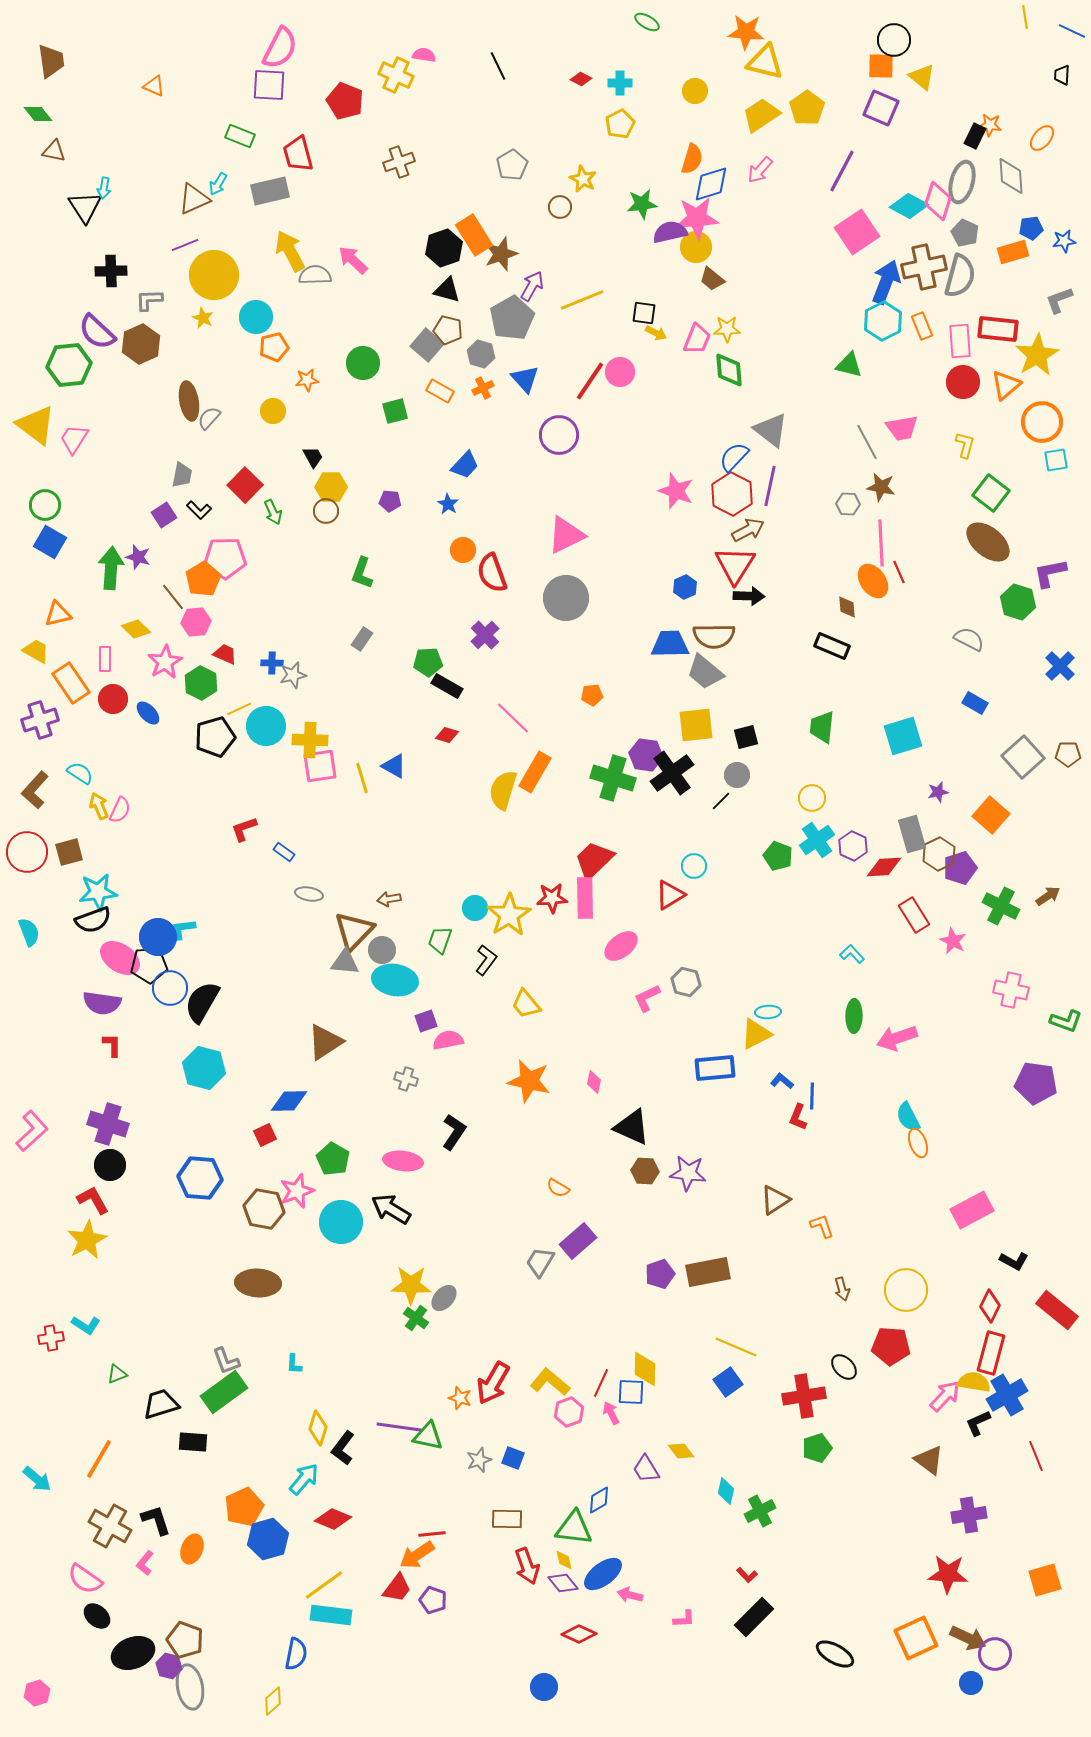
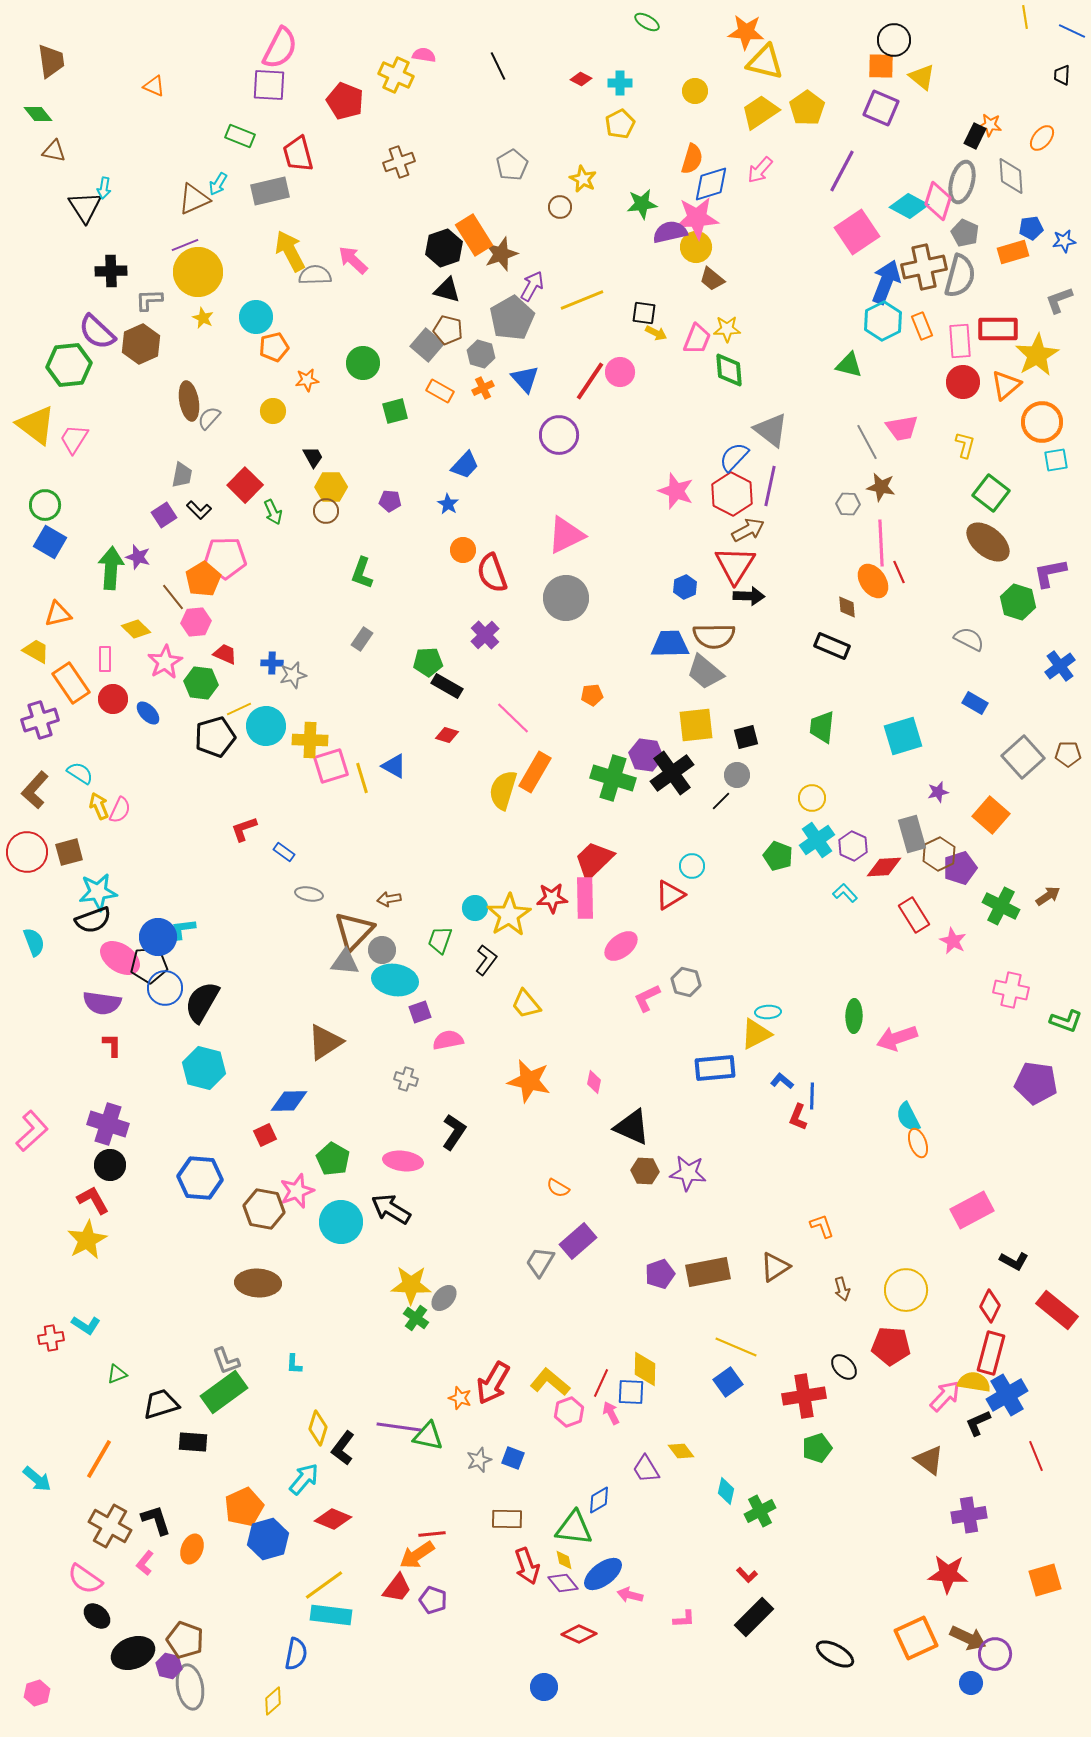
yellow trapezoid at (761, 115): moved 1 px left, 3 px up
yellow circle at (214, 275): moved 16 px left, 3 px up
red rectangle at (998, 329): rotated 6 degrees counterclockwise
blue cross at (1060, 666): rotated 8 degrees clockwise
green hexagon at (201, 683): rotated 20 degrees counterclockwise
pink square at (320, 766): moved 11 px right; rotated 9 degrees counterclockwise
cyan circle at (694, 866): moved 2 px left
cyan semicircle at (29, 932): moved 5 px right, 10 px down
cyan L-shape at (852, 954): moved 7 px left, 61 px up
blue circle at (170, 988): moved 5 px left
purple square at (426, 1021): moved 6 px left, 9 px up
brown triangle at (775, 1200): moved 67 px down
